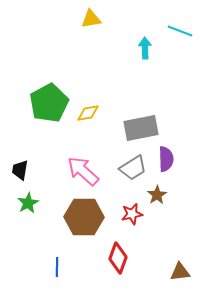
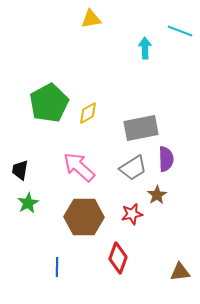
yellow diamond: rotated 20 degrees counterclockwise
pink arrow: moved 4 px left, 4 px up
